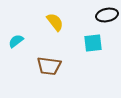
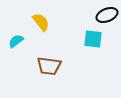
black ellipse: rotated 10 degrees counterclockwise
yellow semicircle: moved 14 px left
cyan square: moved 4 px up; rotated 12 degrees clockwise
